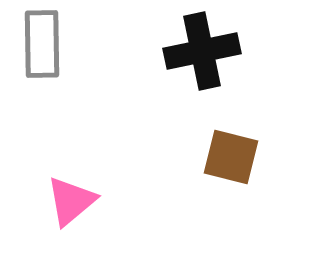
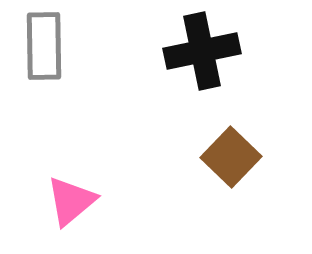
gray rectangle: moved 2 px right, 2 px down
brown square: rotated 30 degrees clockwise
